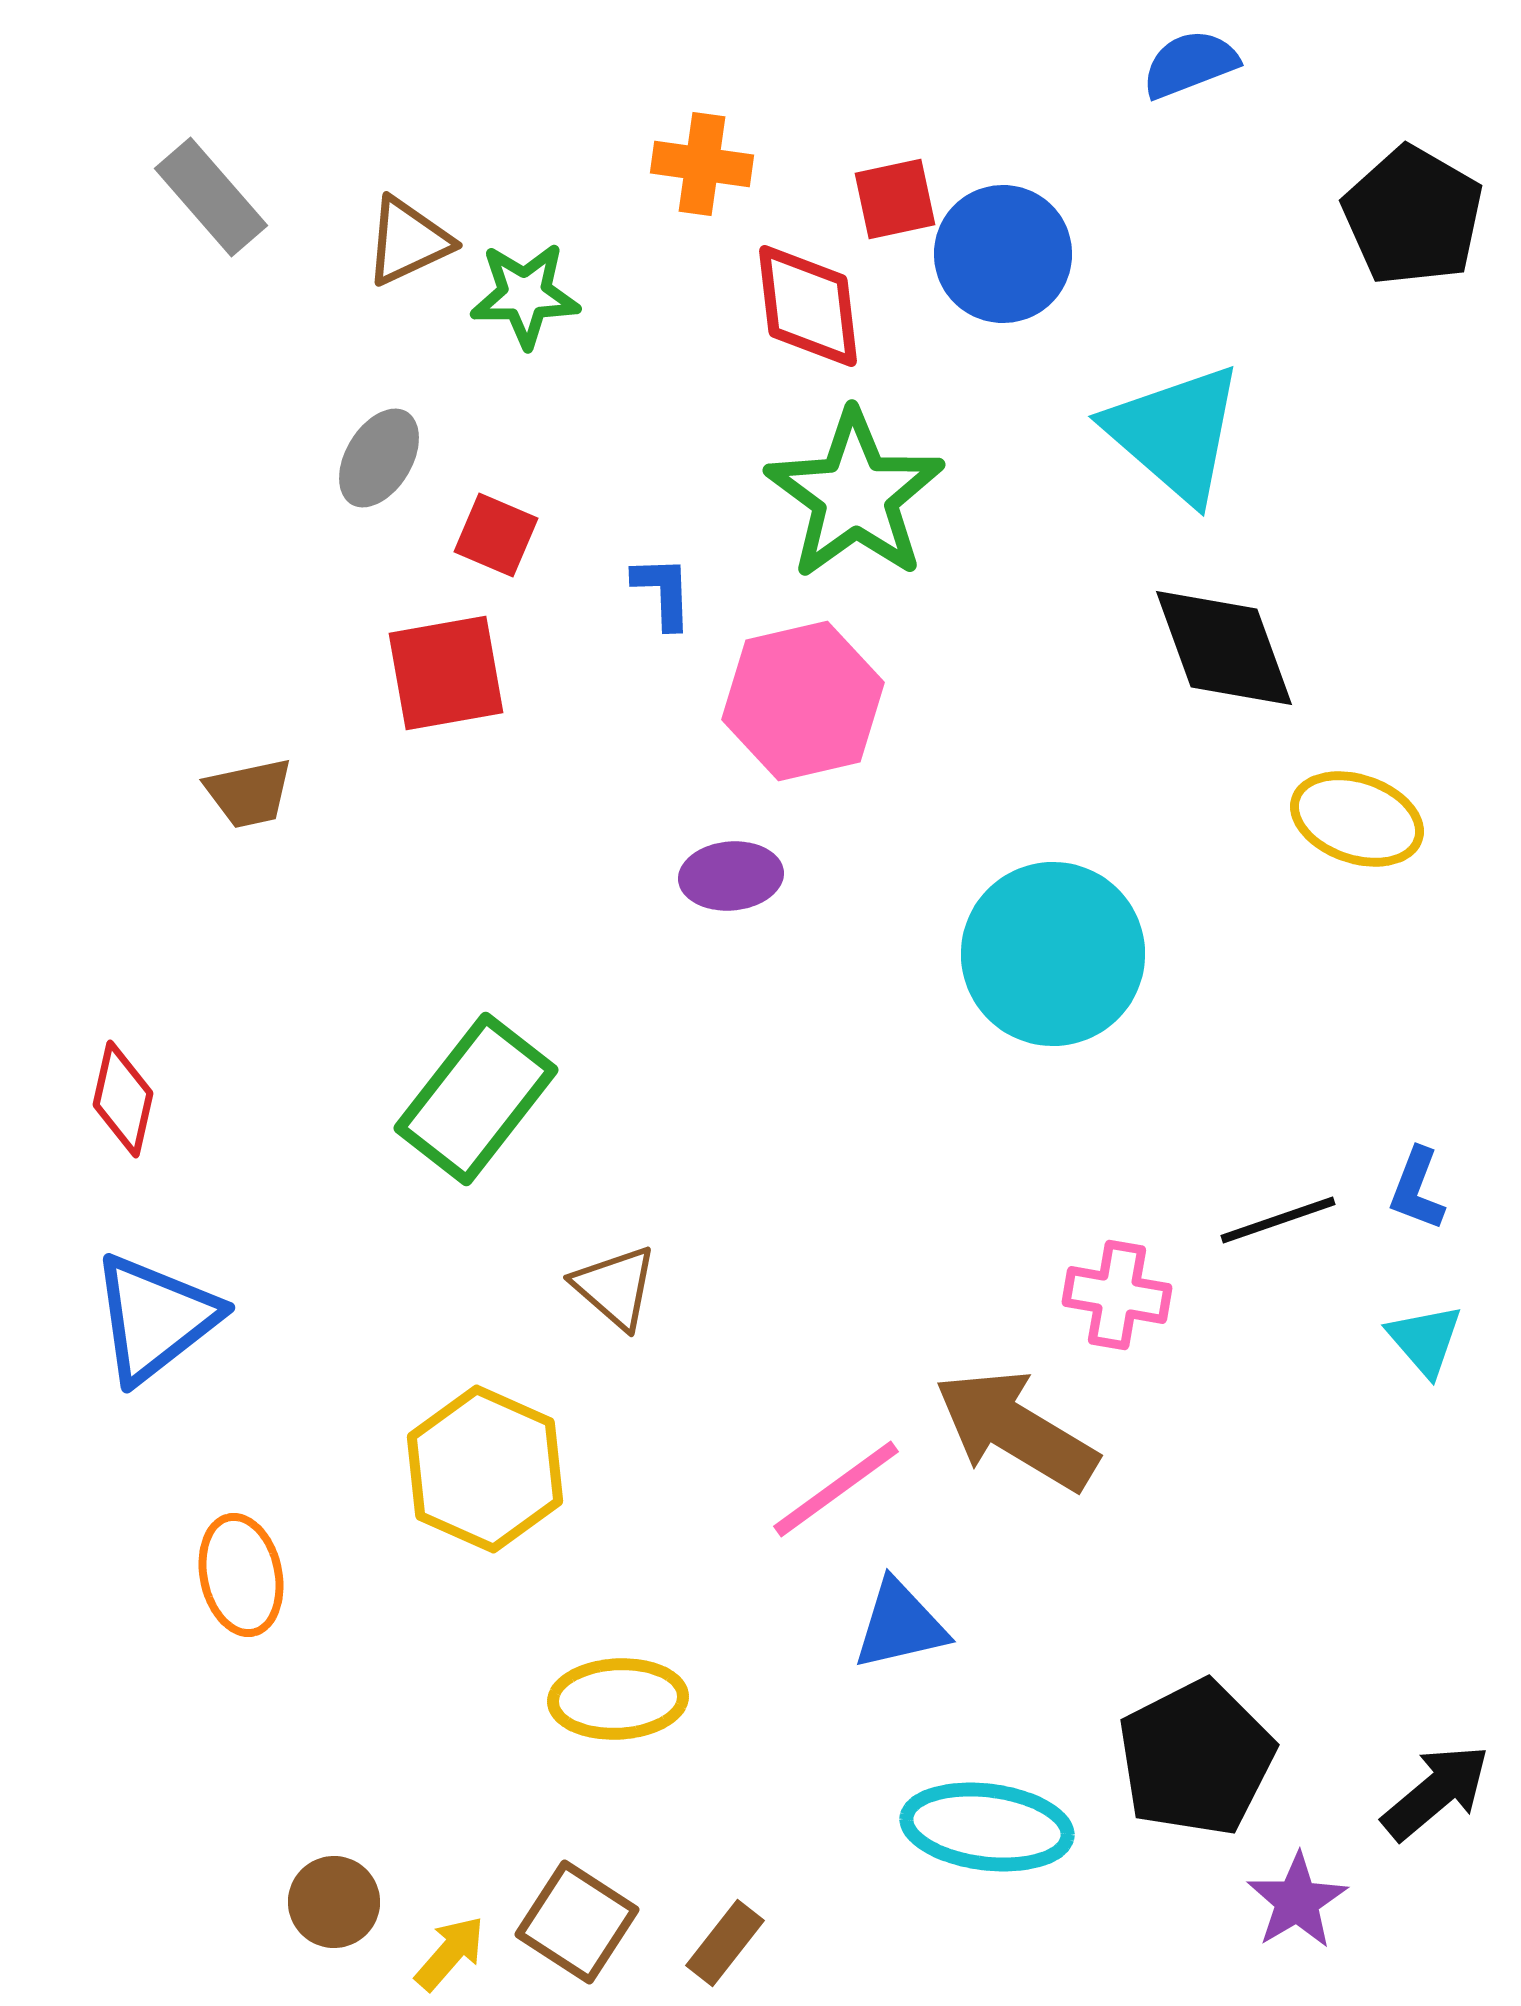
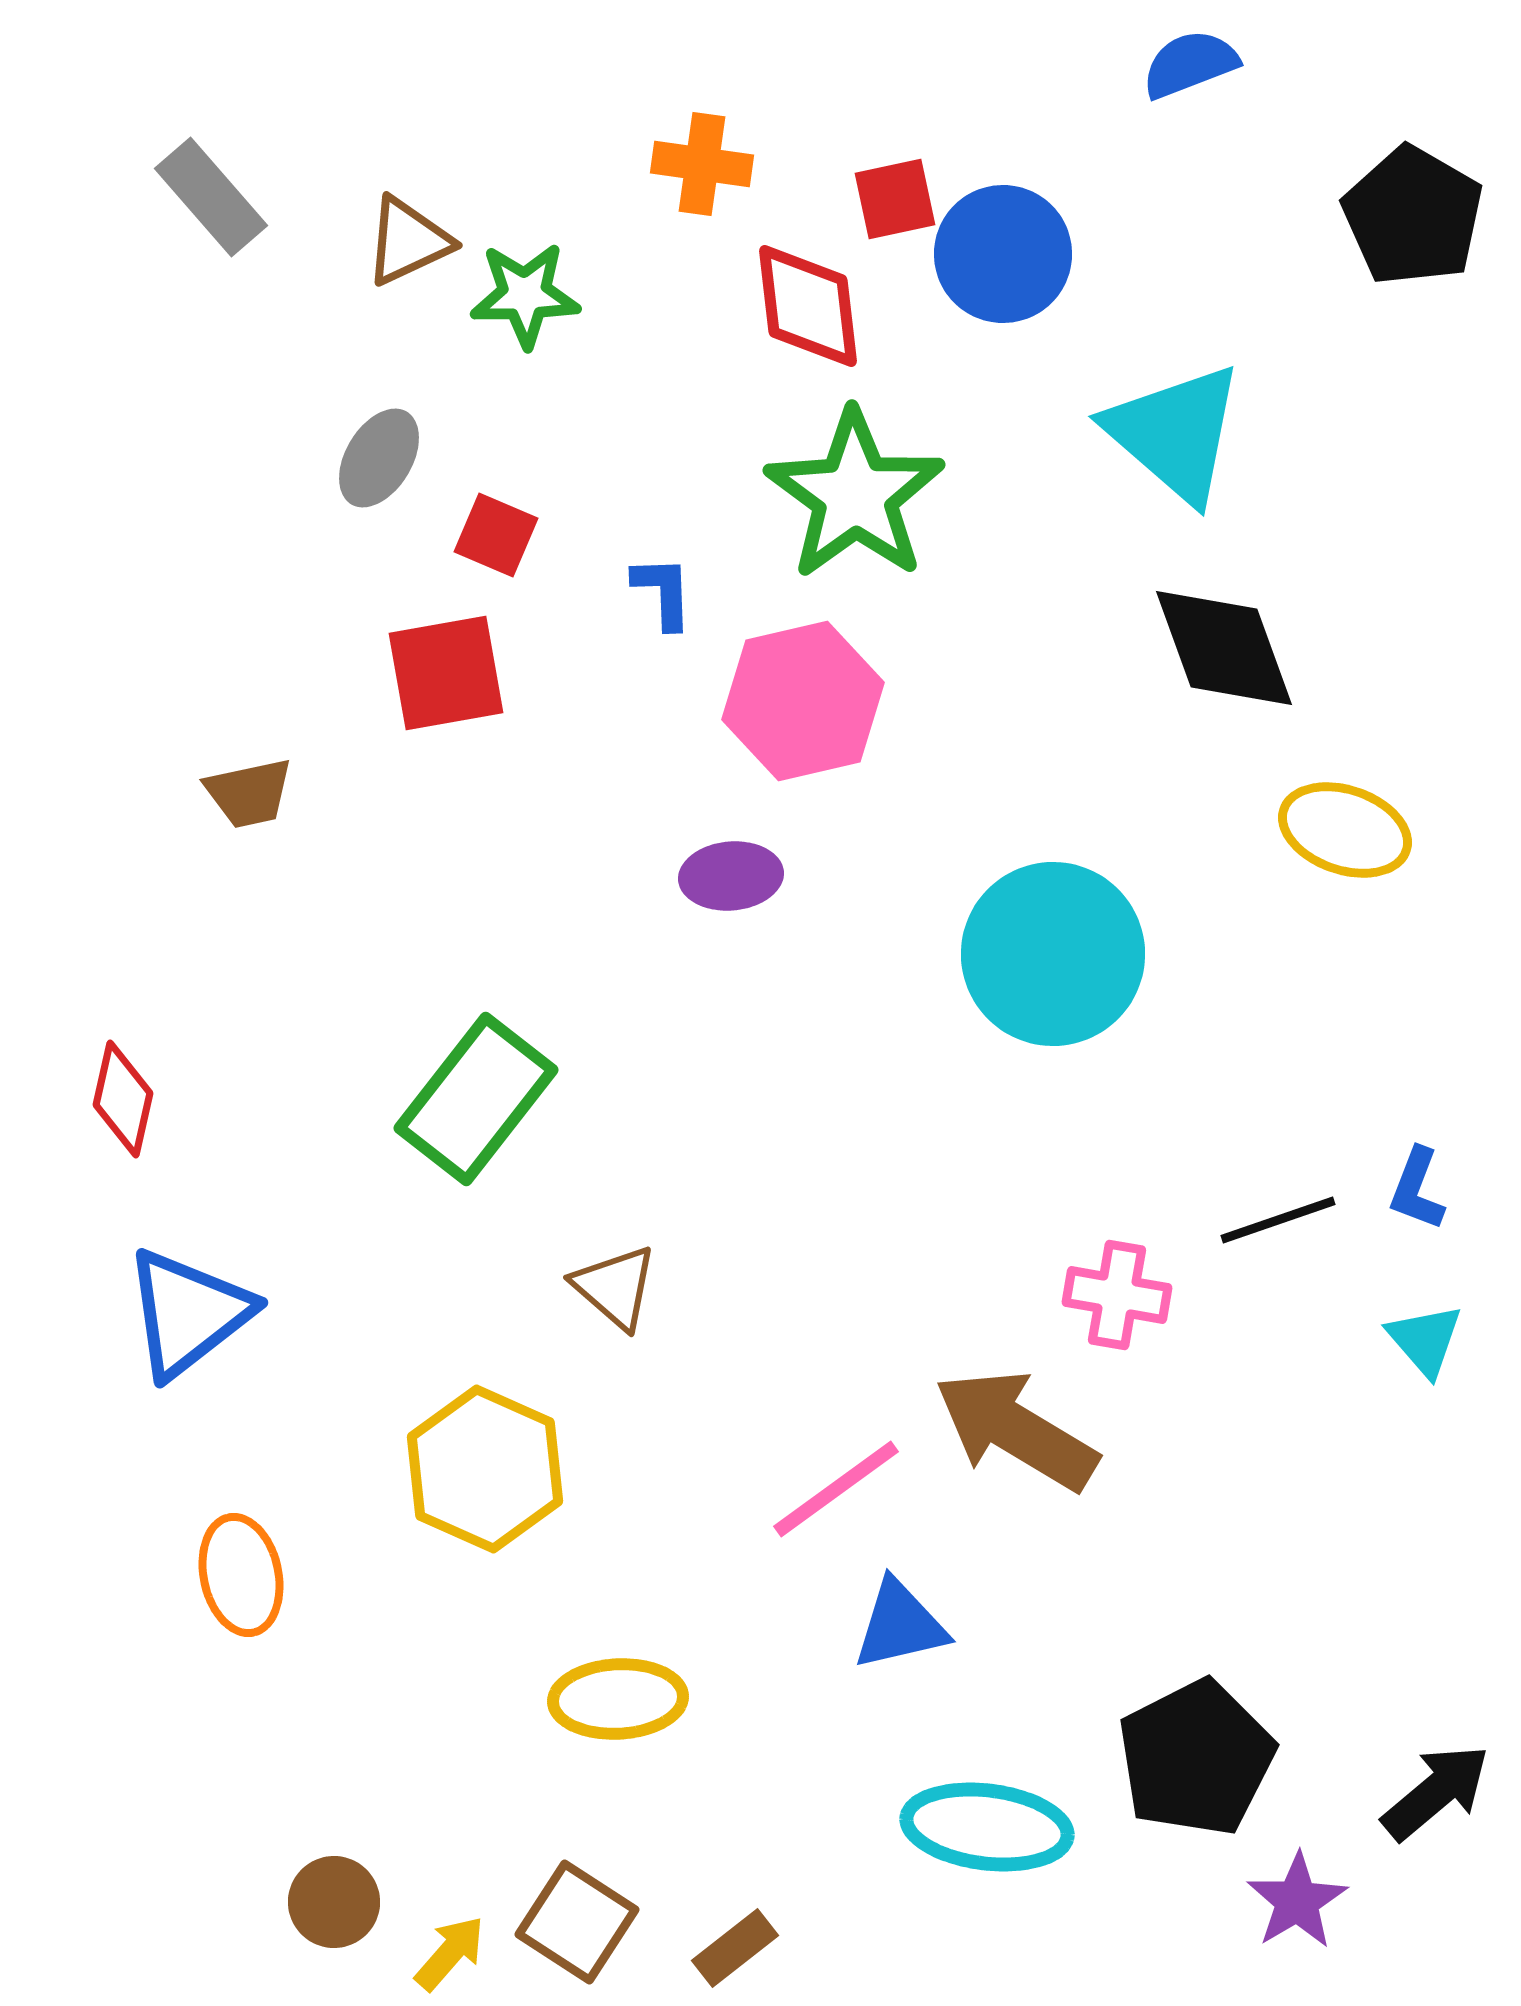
yellow ellipse at (1357, 819): moved 12 px left, 11 px down
blue triangle at (155, 1318): moved 33 px right, 5 px up
brown rectangle at (725, 1943): moved 10 px right, 5 px down; rotated 14 degrees clockwise
